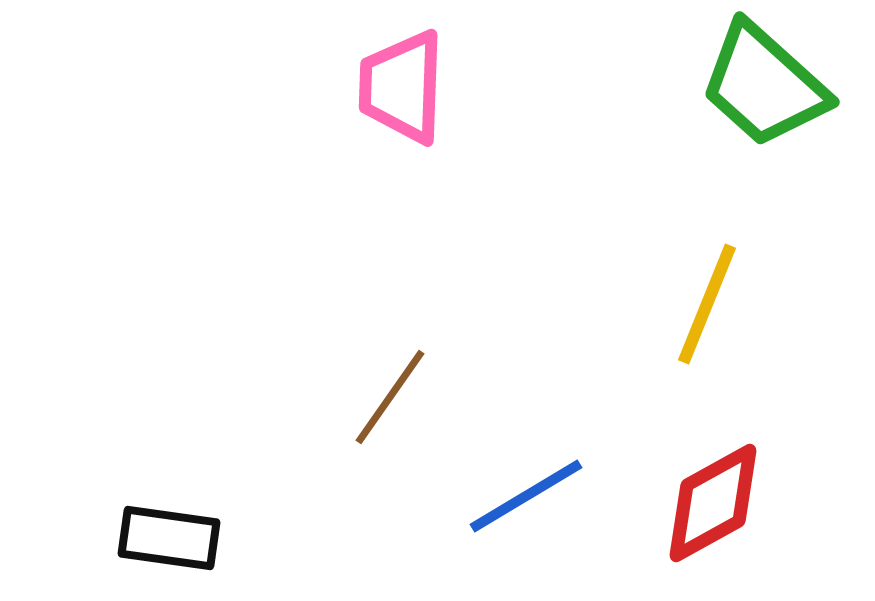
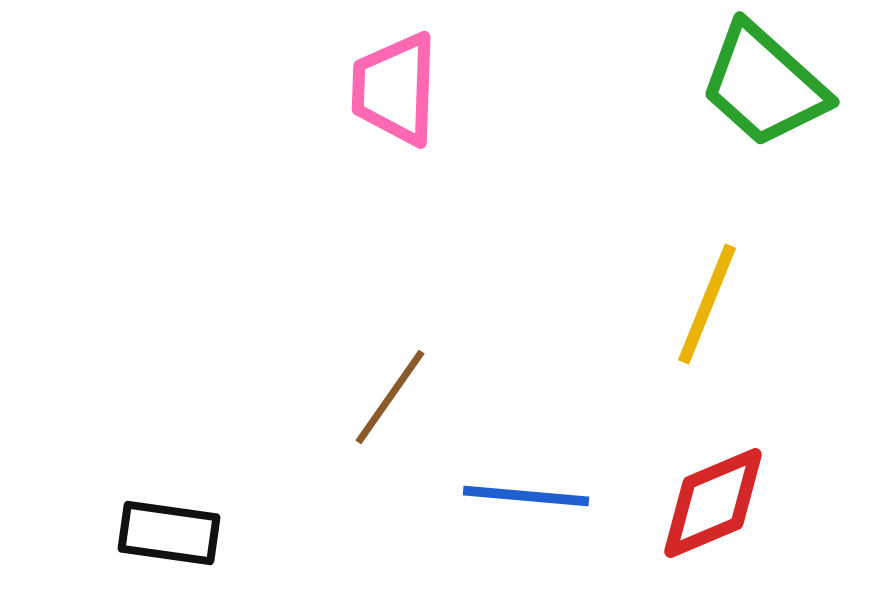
pink trapezoid: moved 7 px left, 2 px down
blue line: rotated 36 degrees clockwise
red diamond: rotated 6 degrees clockwise
black rectangle: moved 5 px up
